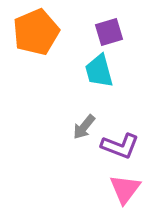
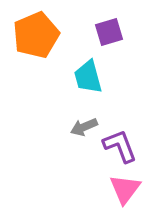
orange pentagon: moved 3 px down
cyan trapezoid: moved 11 px left, 6 px down
gray arrow: rotated 28 degrees clockwise
purple L-shape: rotated 132 degrees counterclockwise
